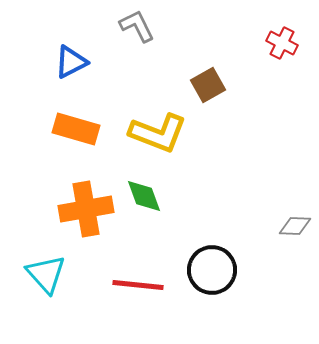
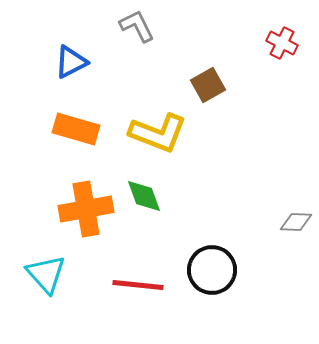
gray diamond: moved 1 px right, 4 px up
